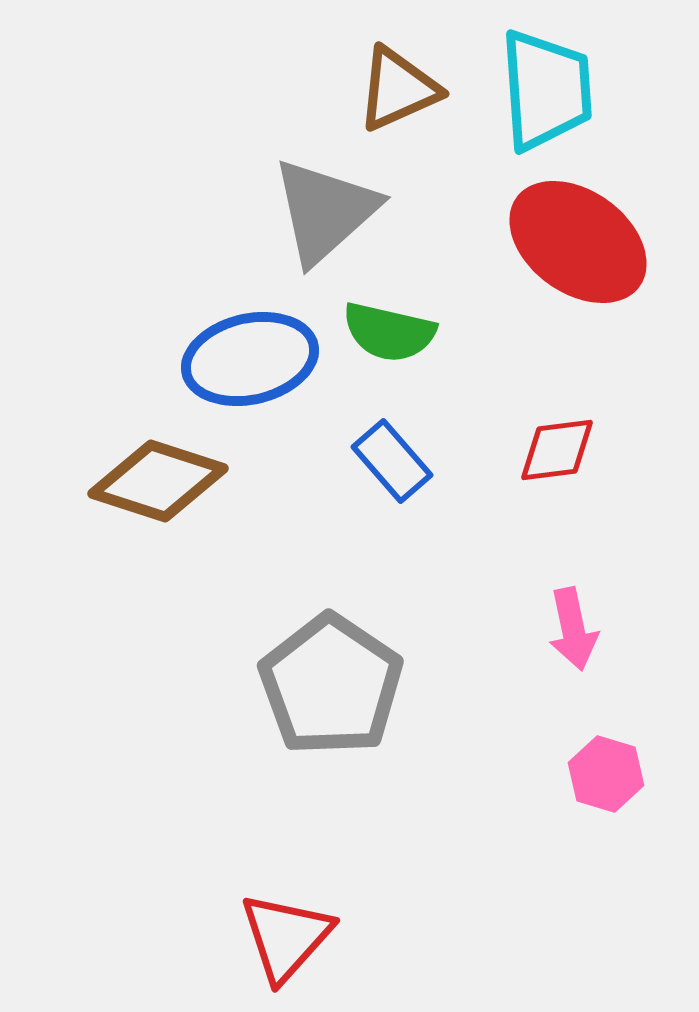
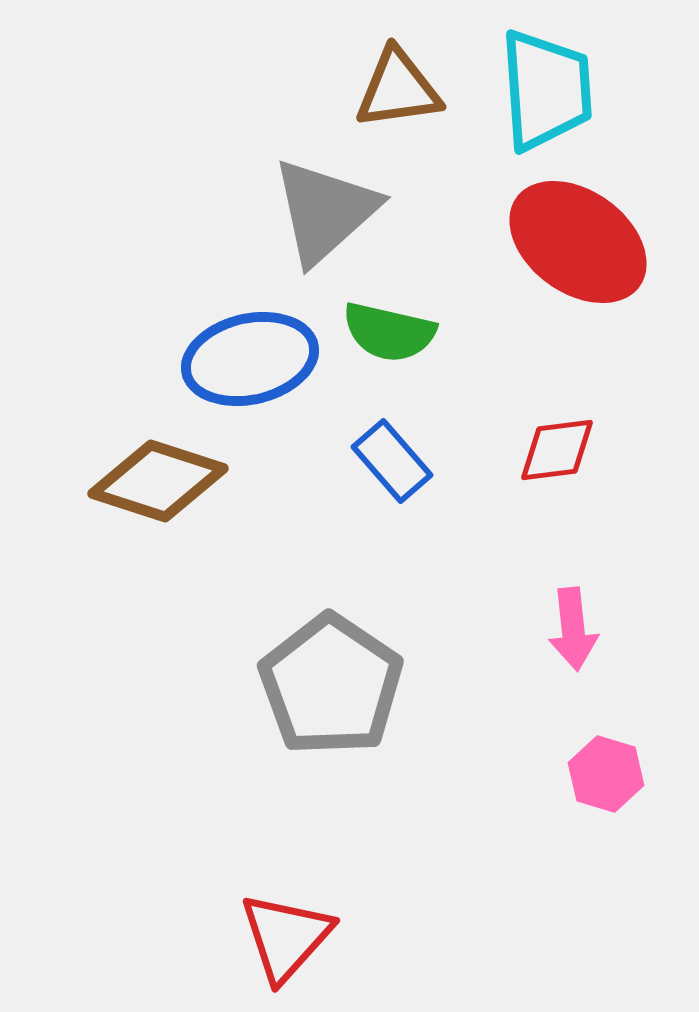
brown triangle: rotated 16 degrees clockwise
pink arrow: rotated 6 degrees clockwise
